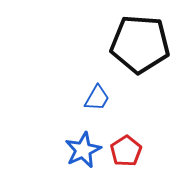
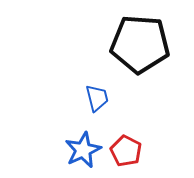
blue trapezoid: rotated 44 degrees counterclockwise
red pentagon: rotated 12 degrees counterclockwise
